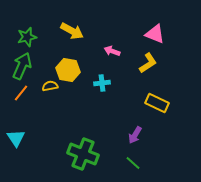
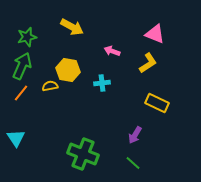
yellow arrow: moved 4 px up
